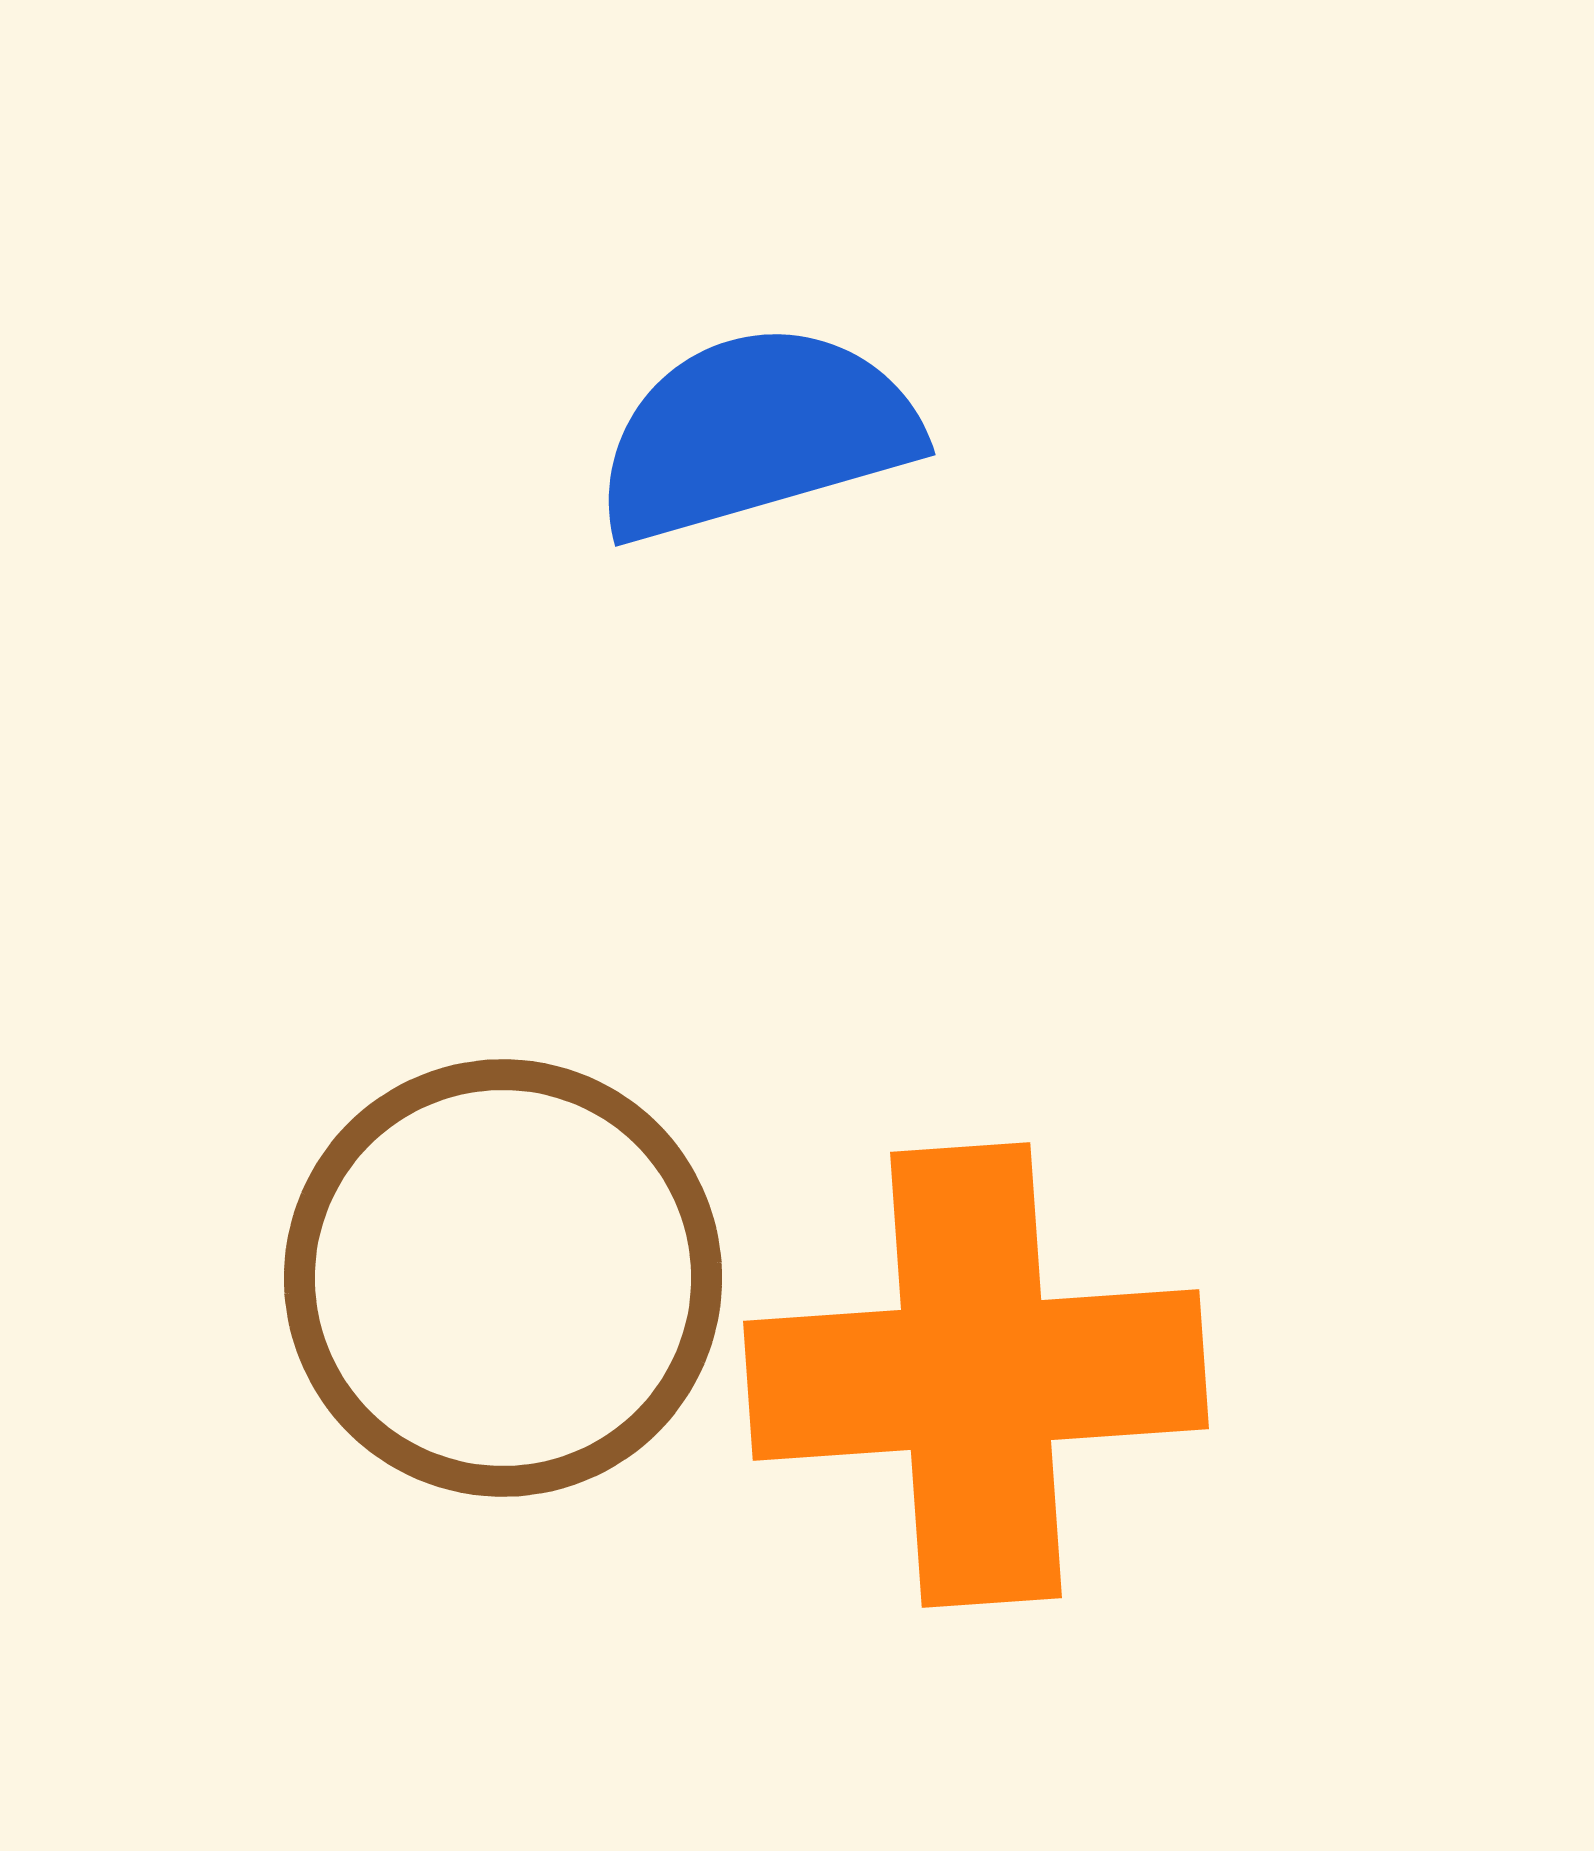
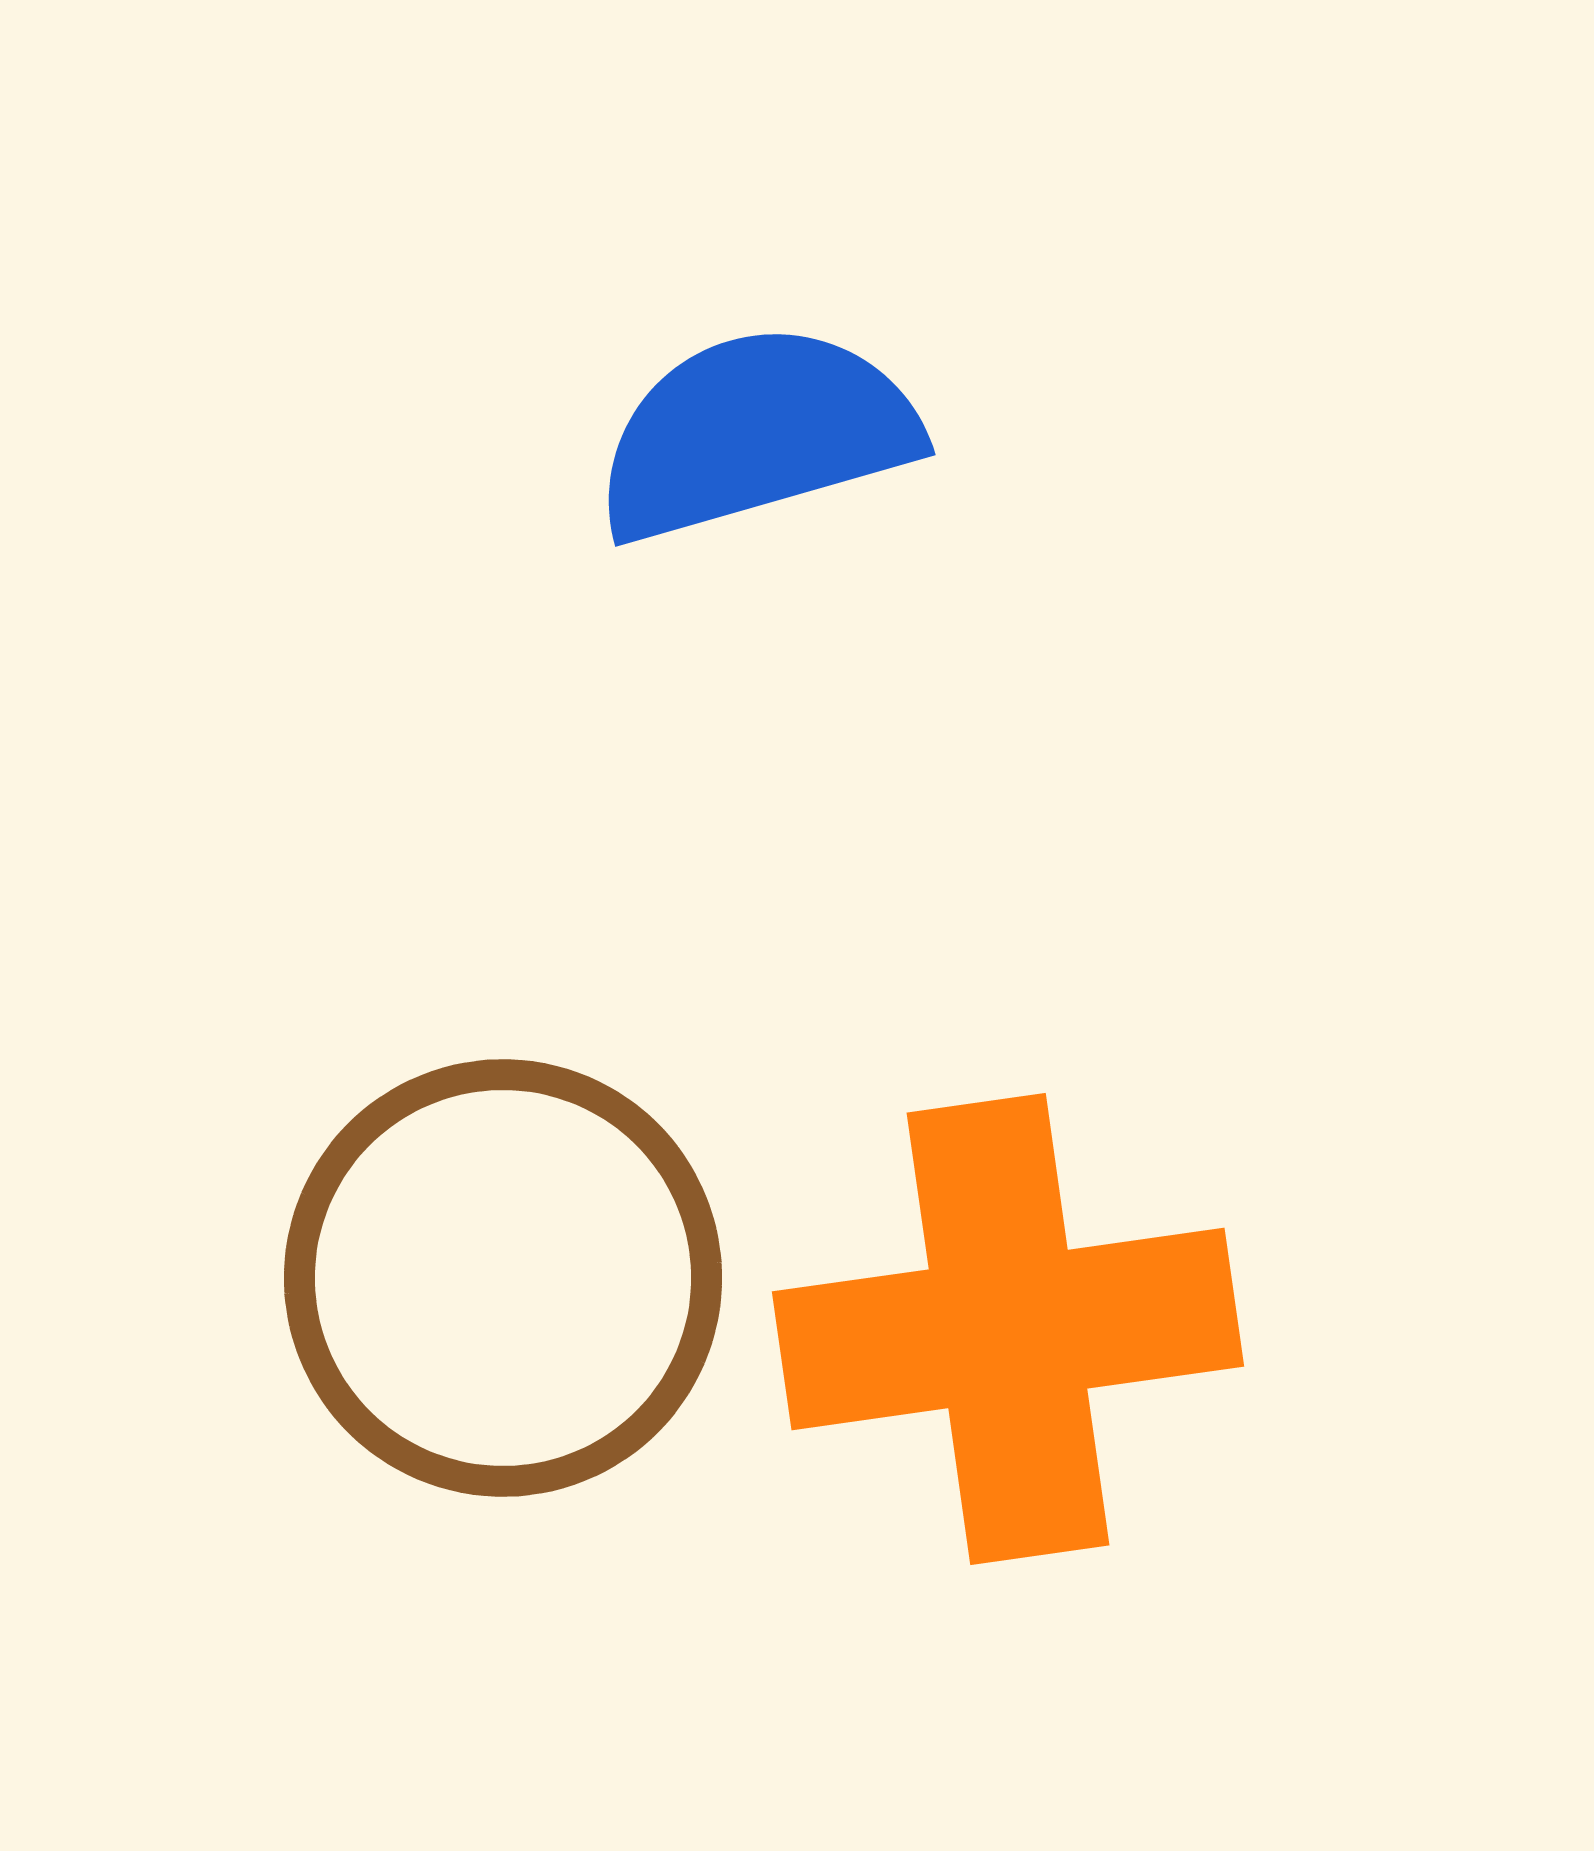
orange cross: moved 32 px right, 46 px up; rotated 4 degrees counterclockwise
